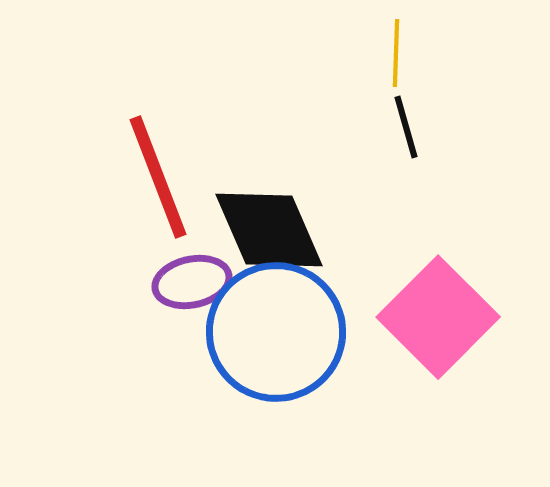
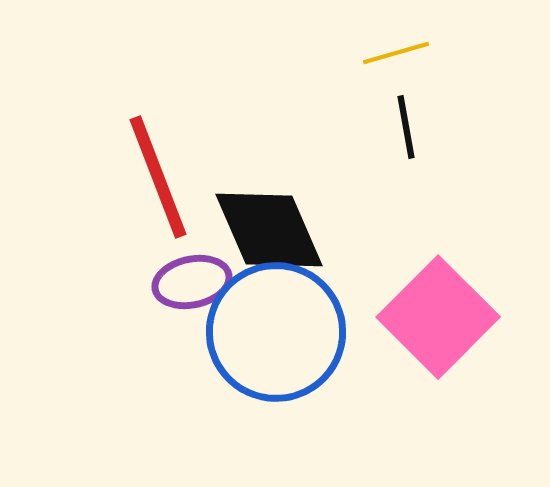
yellow line: rotated 72 degrees clockwise
black line: rotated 6 degrees clockwise
